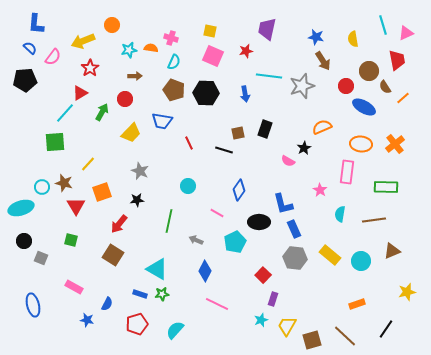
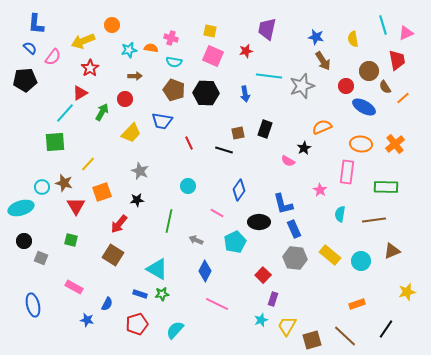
cyan semicircle at (174, 62): rotated 77 degrees clockwise
